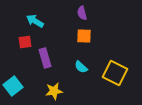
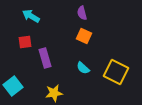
cyan arrow: moved 4 px left, 5 px up
orange square: rotated 21 degrees clockwise
cyan semicircle: moved 2 px right, 1 px down
yellow square: moved 1 px right, 1 px up
yellow star: moved 2 px down
